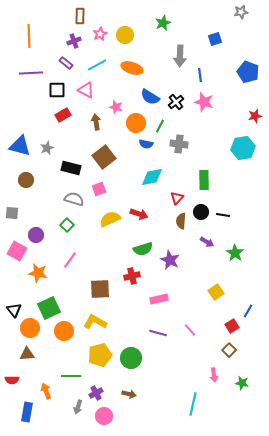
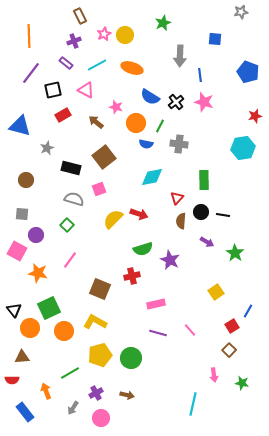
brown rectangle at (80, 16): rotated 28 degrees counterclockwise
pink star at (100, 34): moved 4 px right
blue square at (215, 39): rotated 24 degrees clockwise
purple line at (31, 73): rotated 50 degrees counterclockwise
black square at (57, 90): moved 4 px left; rotated 12 degrees counterclockwise
brown arrow at (96, 122): rotated 42 degrees counterclockwise
blue triangle at (20, 146): moved 20 px up
gray square at (12, 213): moved 10 px right, 1 px down
yellow semicircle at (110, 219): moved 3 px right; rotated 20 degrees counterclockwise
brown square at (100, 289): rotated 25 degrees clockwise
pink rectangle at (159, 299): moved 3 px left, 5 px down
brown triangle at (27, 354): moved 5 px left, 3 px down
green line at (71, 376): moved 1 px left, 3 px up; rotated 30 degrees counterclockwise
brown arrow at (129, 394): moved 2 px left, 1 px down
gray arrow at (78, 407): moved 5 px left, 1 px down; rotated 16 degrees clockwise
blue rectangle at (27, 412): moved 2 px left; rotated 48 degrees counterclockwise
pink circle at (104, 416): moved 3 px left, 2 px down
